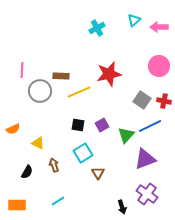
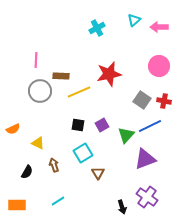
pink line: moved 14 px right, 10 px up
purple cross: moved 3 px down
